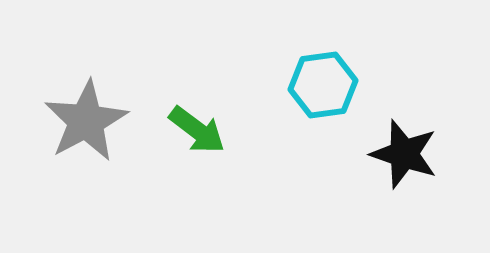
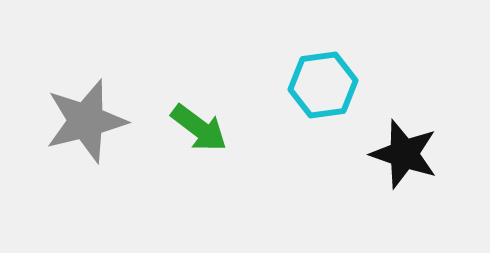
gray star: rotated 14 degrees clockwise
green arrow: moved 2 px right, 2 px up
